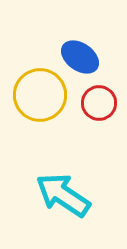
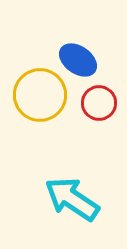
blue ellipse: moved 2 px left, 3 px down
cyan arrow: moved 9 px right, 4 px down
